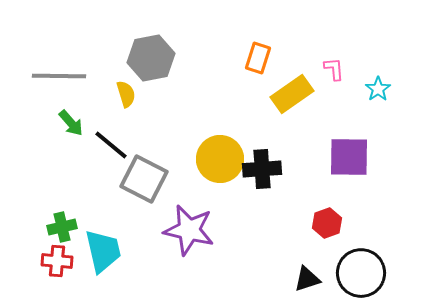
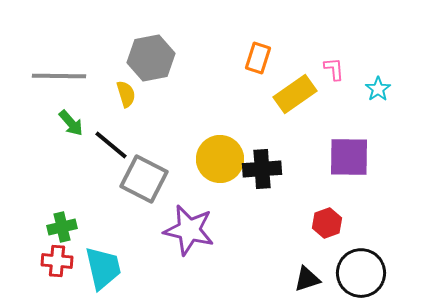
yellow rectangle: moved 3 px right
cyan trapezoid: moved 17 px down
